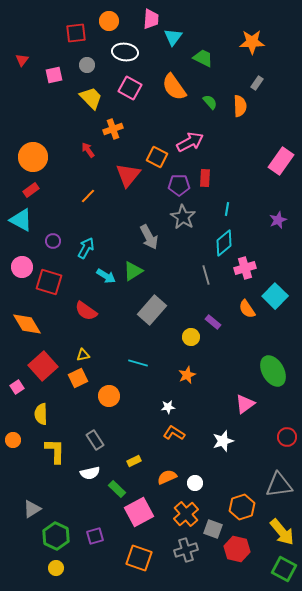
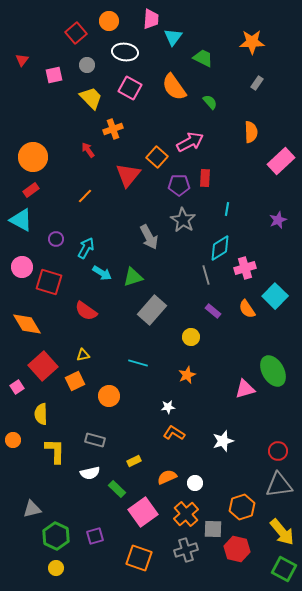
red square at (76, 33): rotated 35 degrees counterclockwise
orange semicircle at (240, 106): moved 11 px right, 26 px down
orange square at (157, 157): rotated 15 degrees clockwise
pink rectangle at (281, 161): rotated 12 degrees clockwise
orange line at (88, 196): moved 3 px left
gray star at (183, 217): moved 3 px down
purple circle at (53, 241): moved 3 px right, 2 px up
cyan diamond at (224, 243): moved 4 px left, 5 px down; rotated 8 degrees clockwise
green triangle at (133, 271): moved 6 px down; rotated 15 degrees clockwise
cyan arrow at (106, 276): moved 4 px left, 3 px up
purple rectangle at (213, 322): moved 11 px up
orange square at (78, 378): moved 3 px left, 3 px down
pink triangle at (245, 404): moved 15 px up; rotated 20 degrees clockwise
red circle at (287, 437): moved 9 px left, 14 px down
gray rectangle at (95, 440): rotated 42 degrees counterclockwise
gray triangle at (32, 509): rotated 18 degrees clockwise
pink square at (139, 512): moved 4 px right; rotated 8 degrees counterclockwise
gray square at (213, 529): rotated 18 degrees counterclockwise
